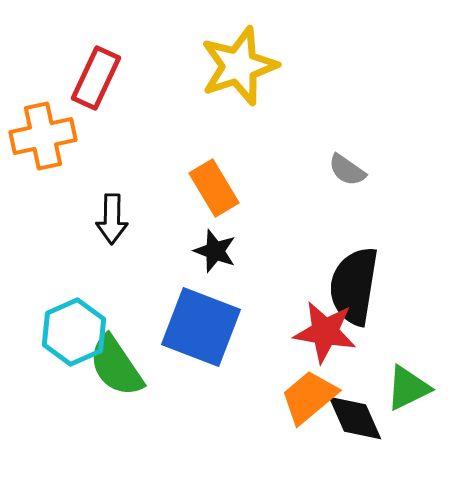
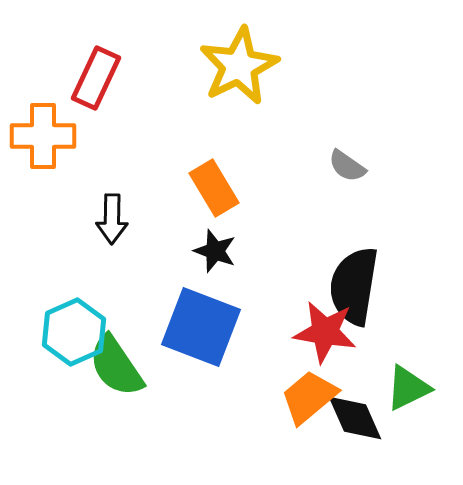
yellow star: rotated 8 degrees counterclockwise
orange cross: rotated 12 degrees clockwise
gray semicircle: moved 4 px up
